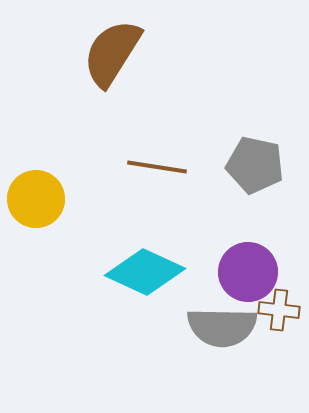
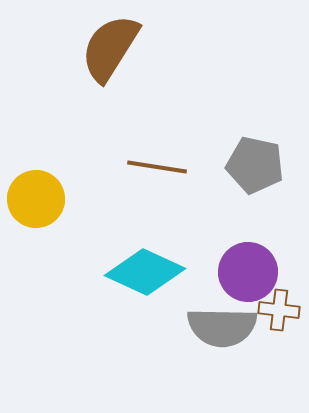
brown semicircle: moved 2 px left, 5 px up
